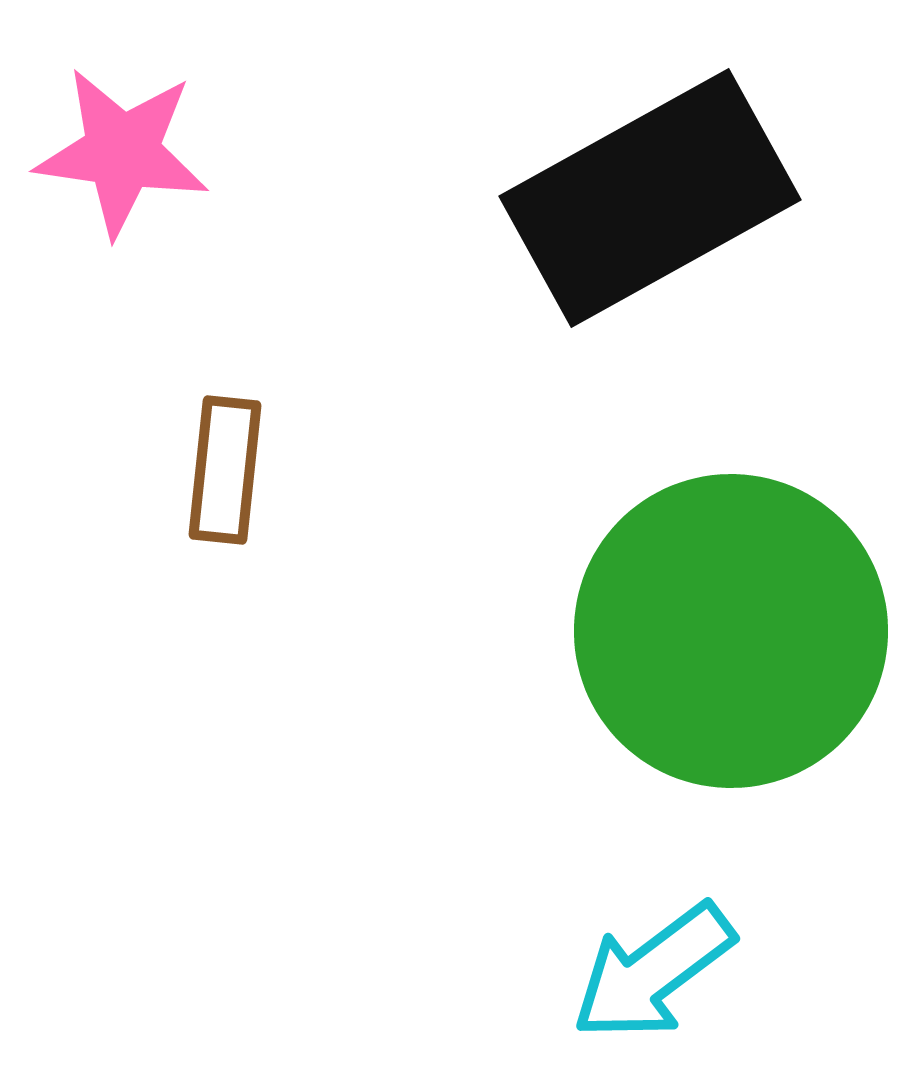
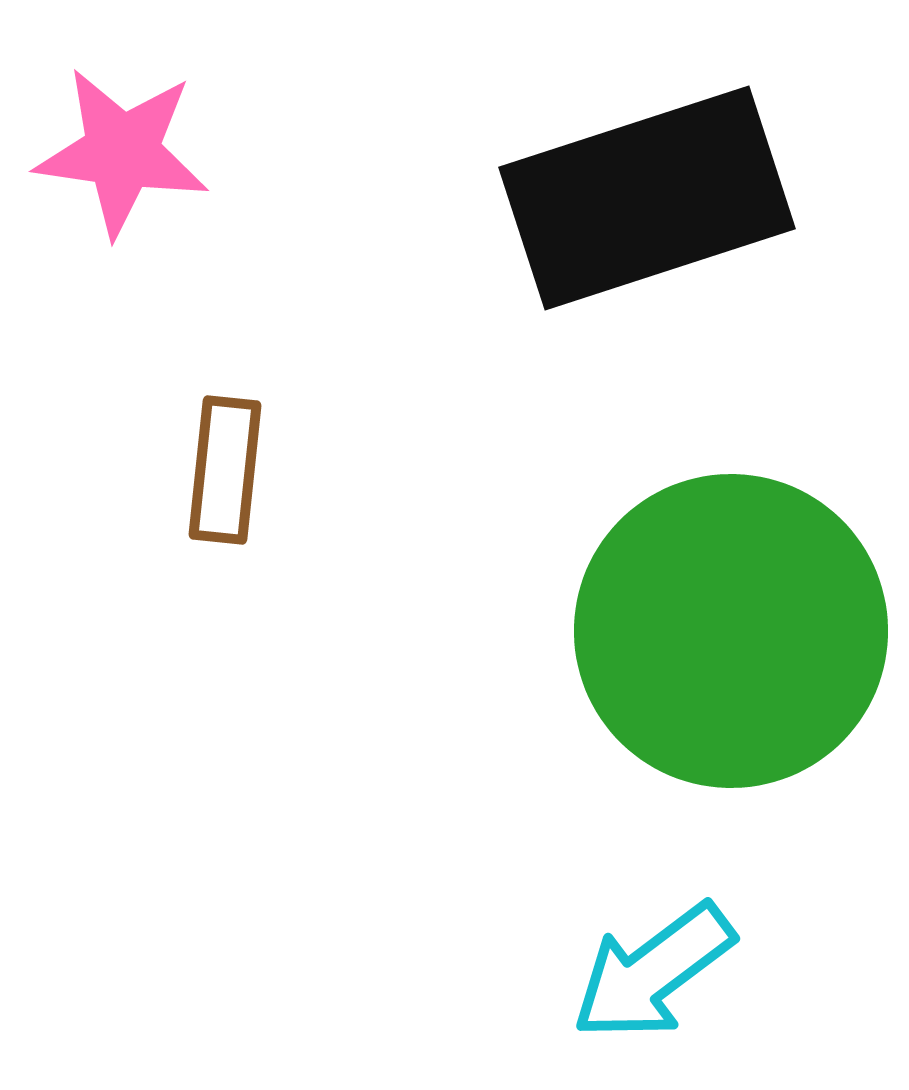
black rectangle: moved 3 px left; rotated 11 degrees clockwise
